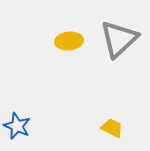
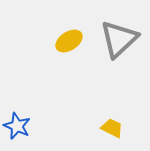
yellow ellipse: rotated 28 degrees counterclockwise
